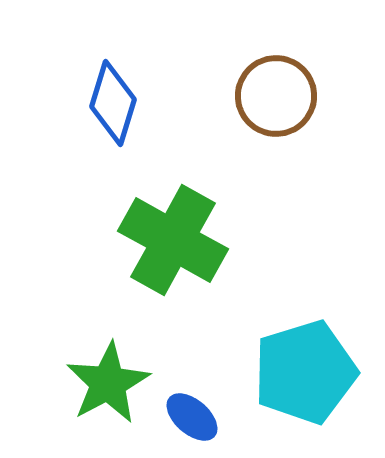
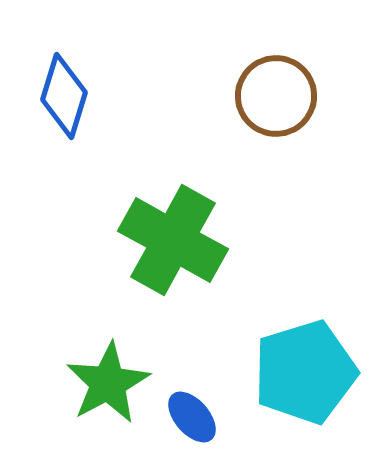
blue diamond: moved 49 px left, 7 px up
blue ellipse: rotated 8 degrees clockwise
